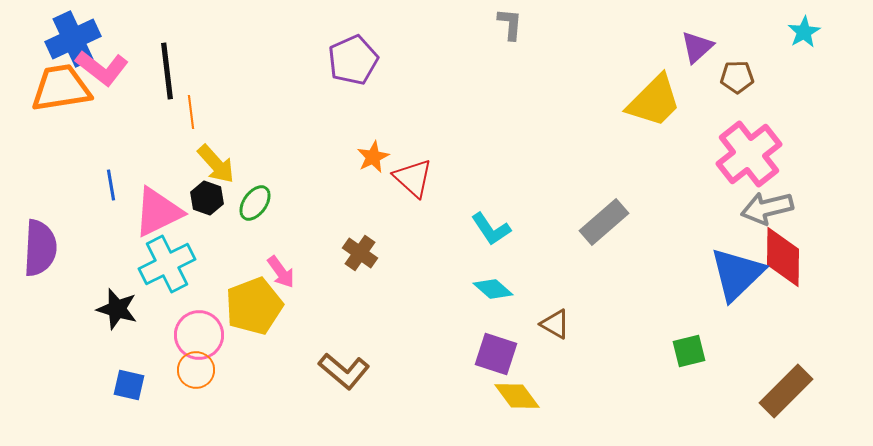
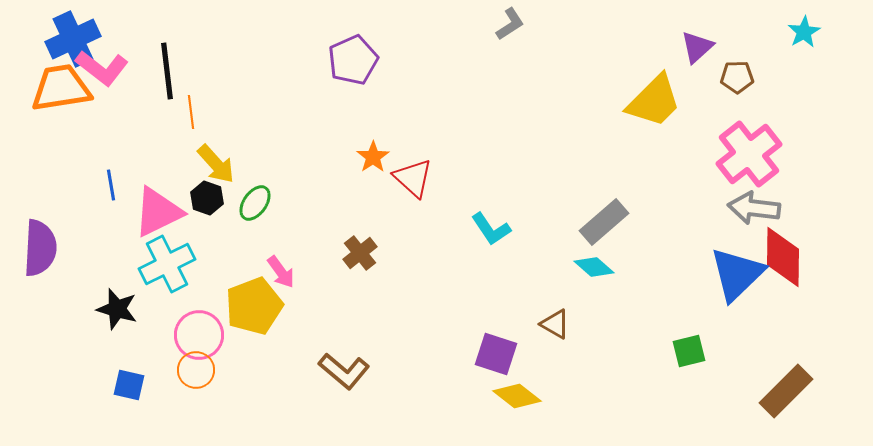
gray L-shape: rotated 52 degrees clockwise
orange star: rotated 8 degrees counterclockwise
gray arrow: moved 13 px left; rotated 21 degrees clockwise
brown cross: rotated 16 degrees clockwise
cyan diamond: moved 101 px right, 22 px up
yellow diamond: rotated 15 degrees counterclockwise
